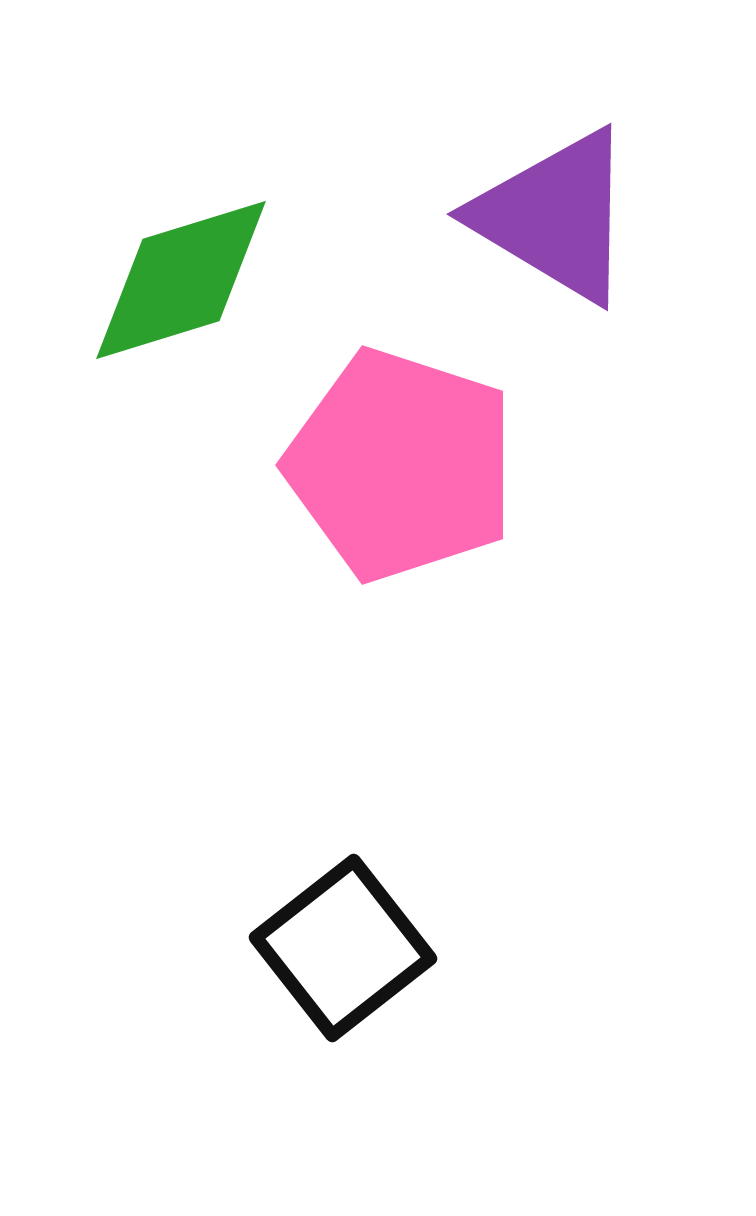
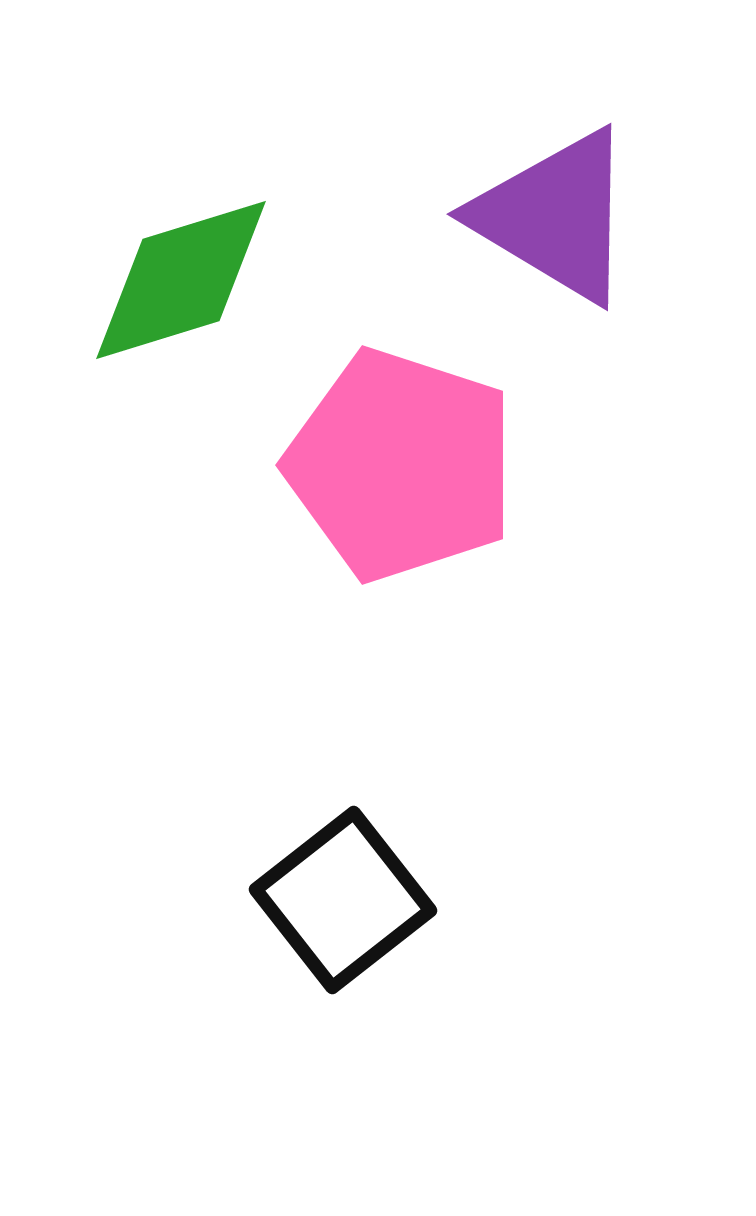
black square: moved 48 px up
